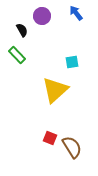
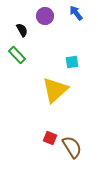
purple circle: moved 3 px right
